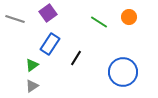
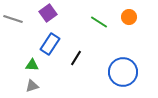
gray line: moved 2 px left
green triangle: rotated 40 degrees clockwise
gray triangle: rotated 16 degrees clockwise
